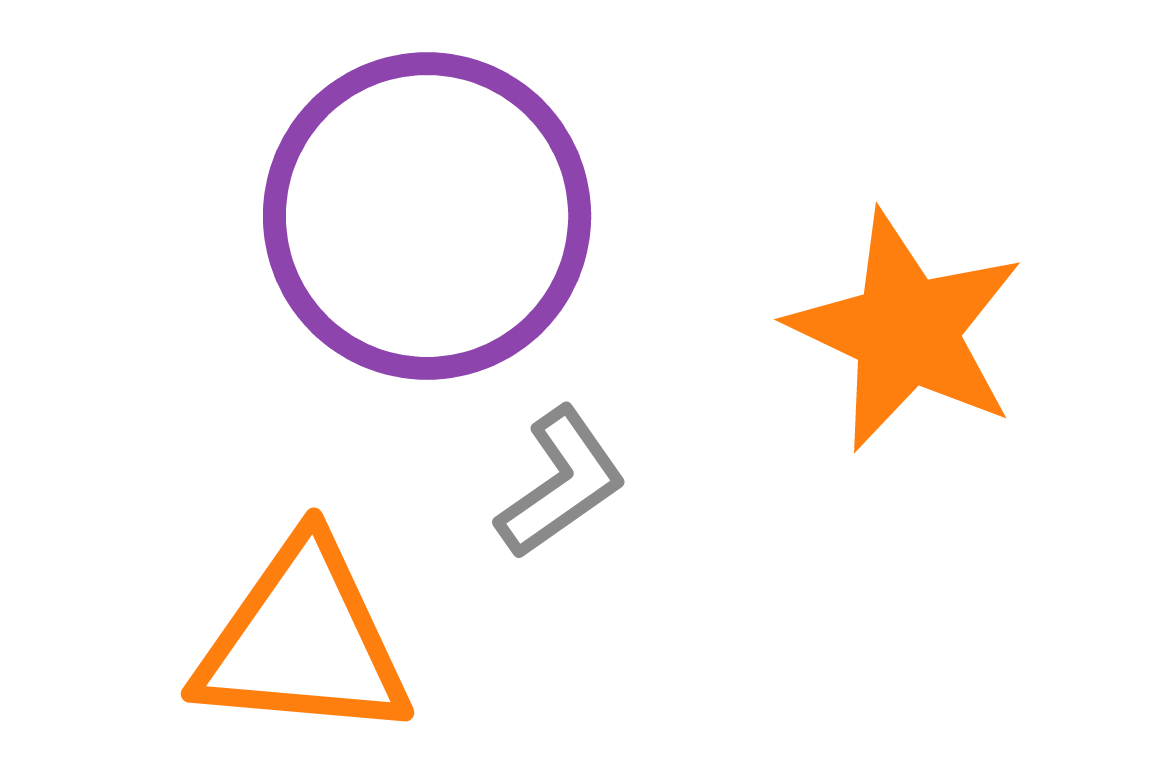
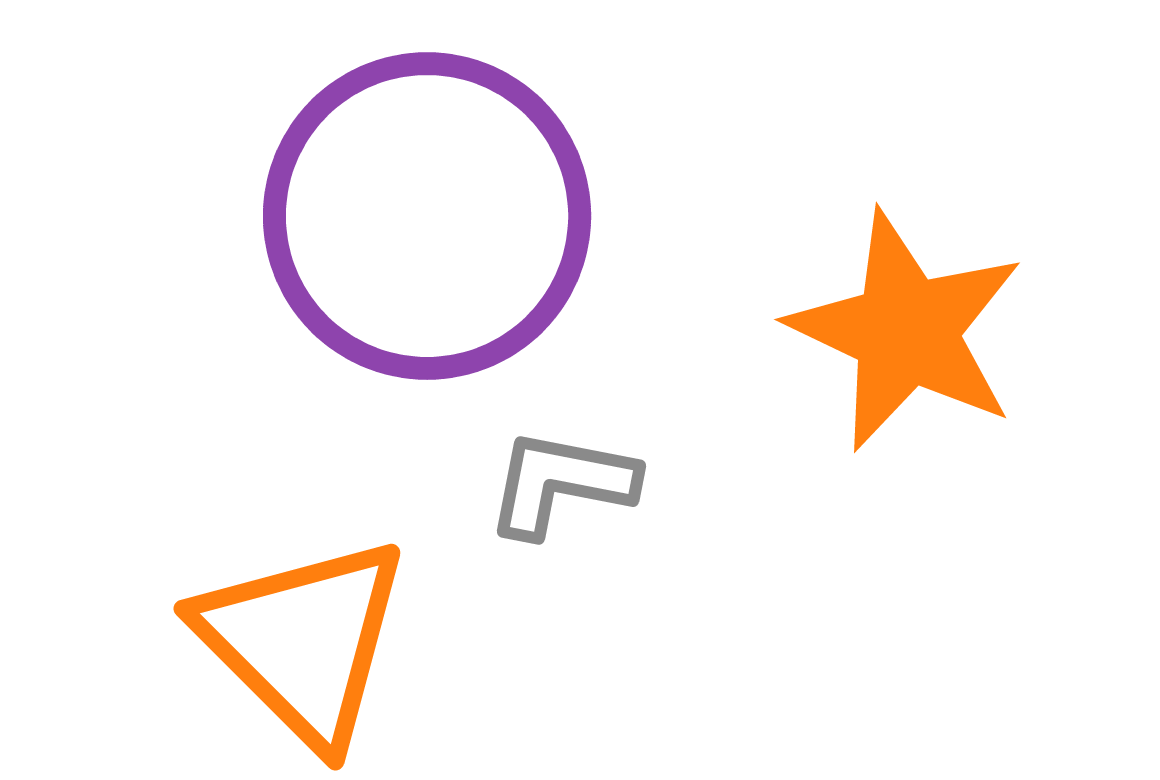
gray L-shape: rotated 134 degrees counterclockwise
orange triangle: rotated 40 degrees clockwise
